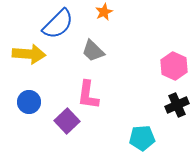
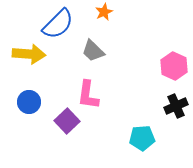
black cross: moved 1 px left, 1 px down
